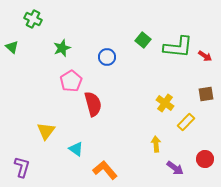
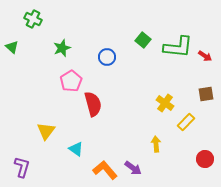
purple arrow: moved 42 px left
